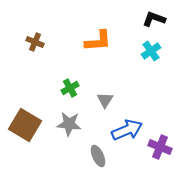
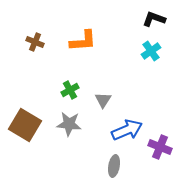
orange L-shape: moved 15 px left
green cross: moved 2 px down
gray triangle: moved 2 px left
gray ellipse: moved 16 px right, 10 px down; rotated 35 degrees clockwise
